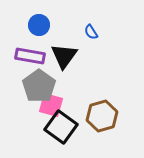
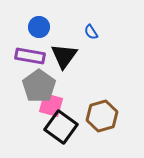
blue circle: moved 2 px down
